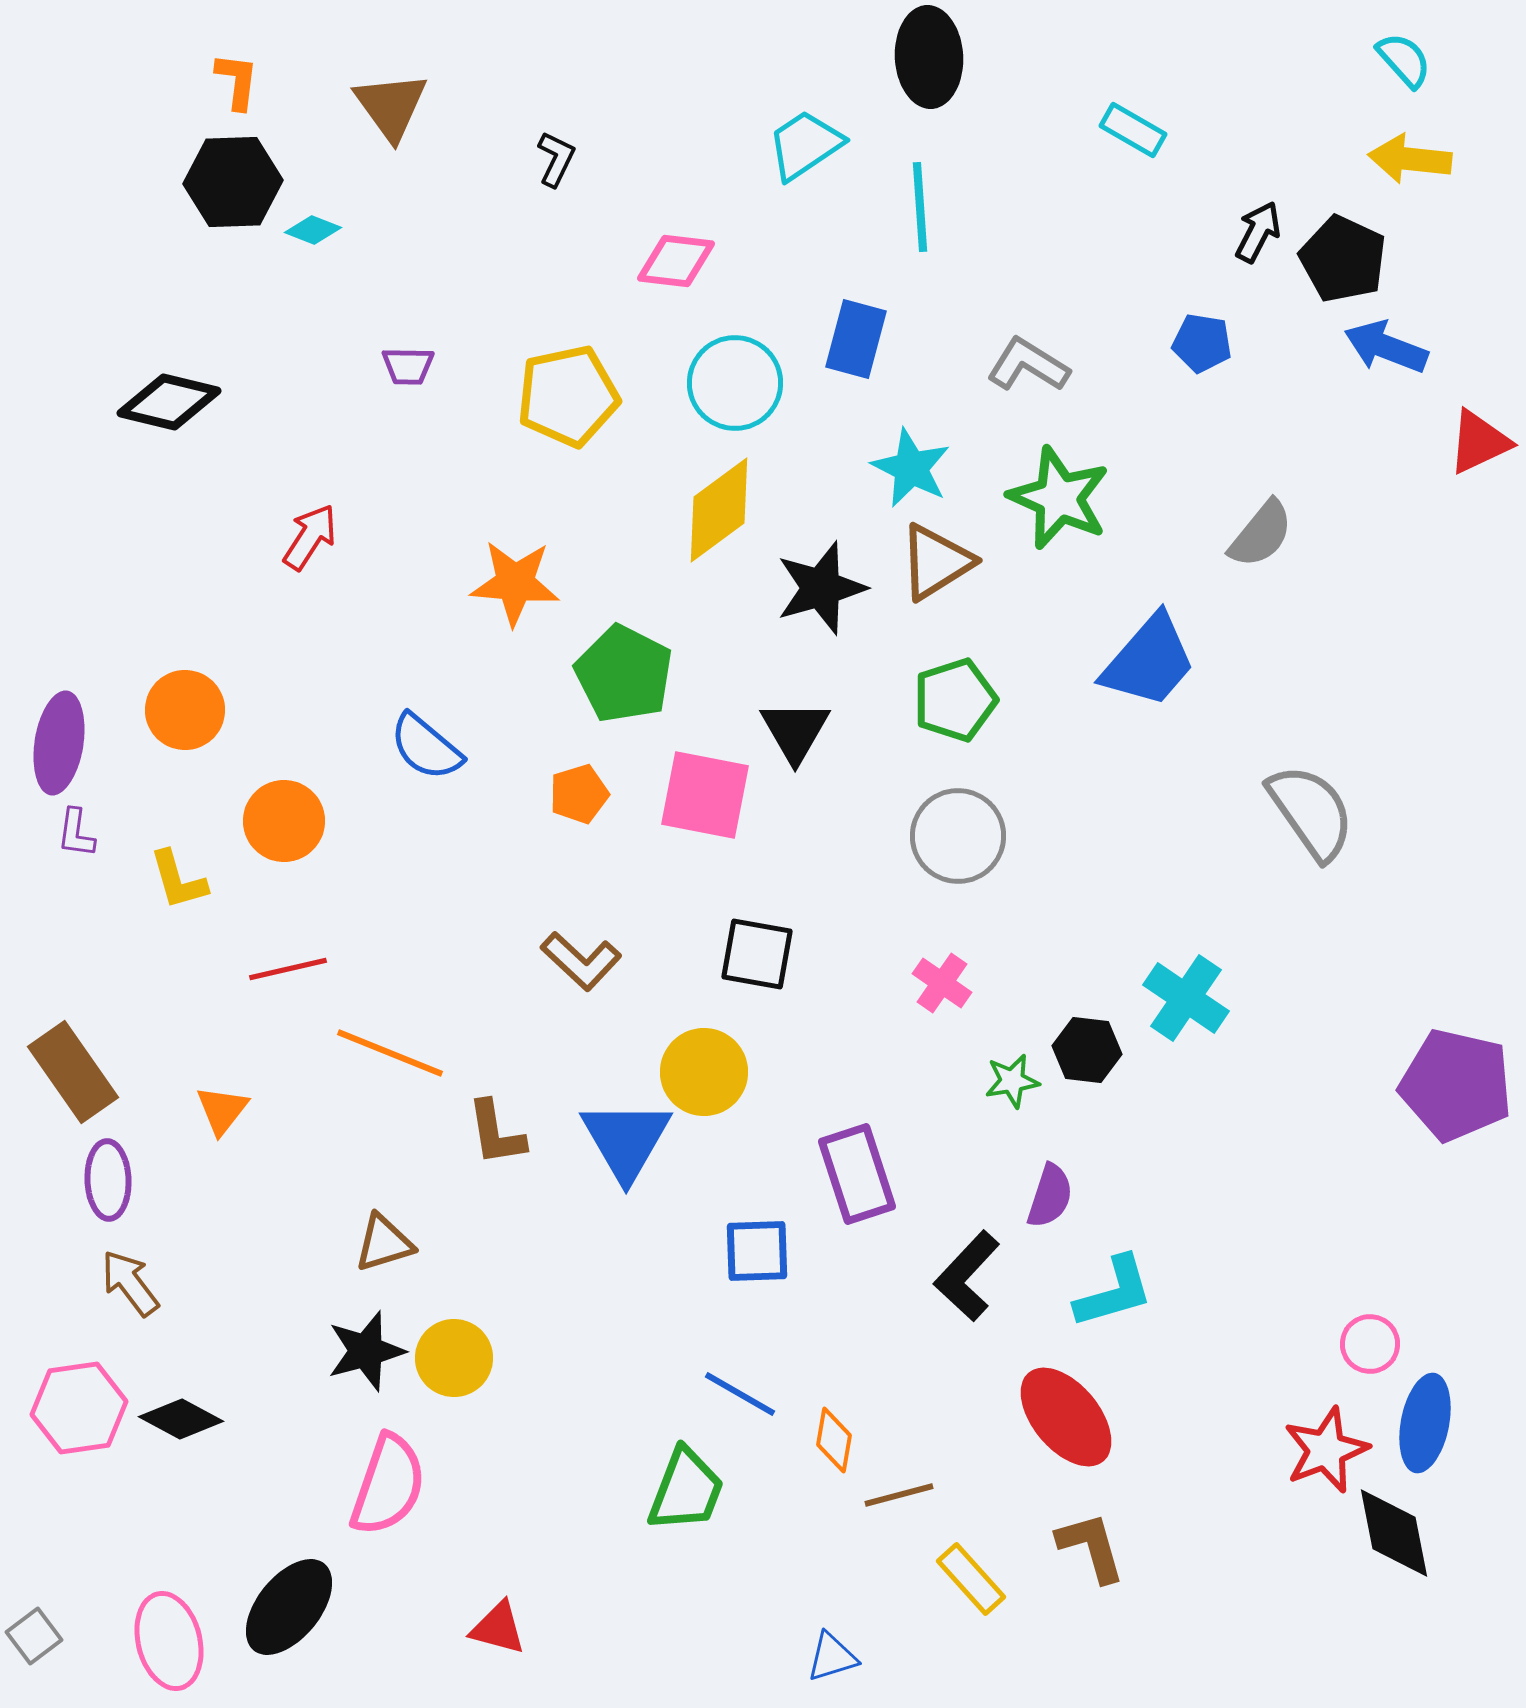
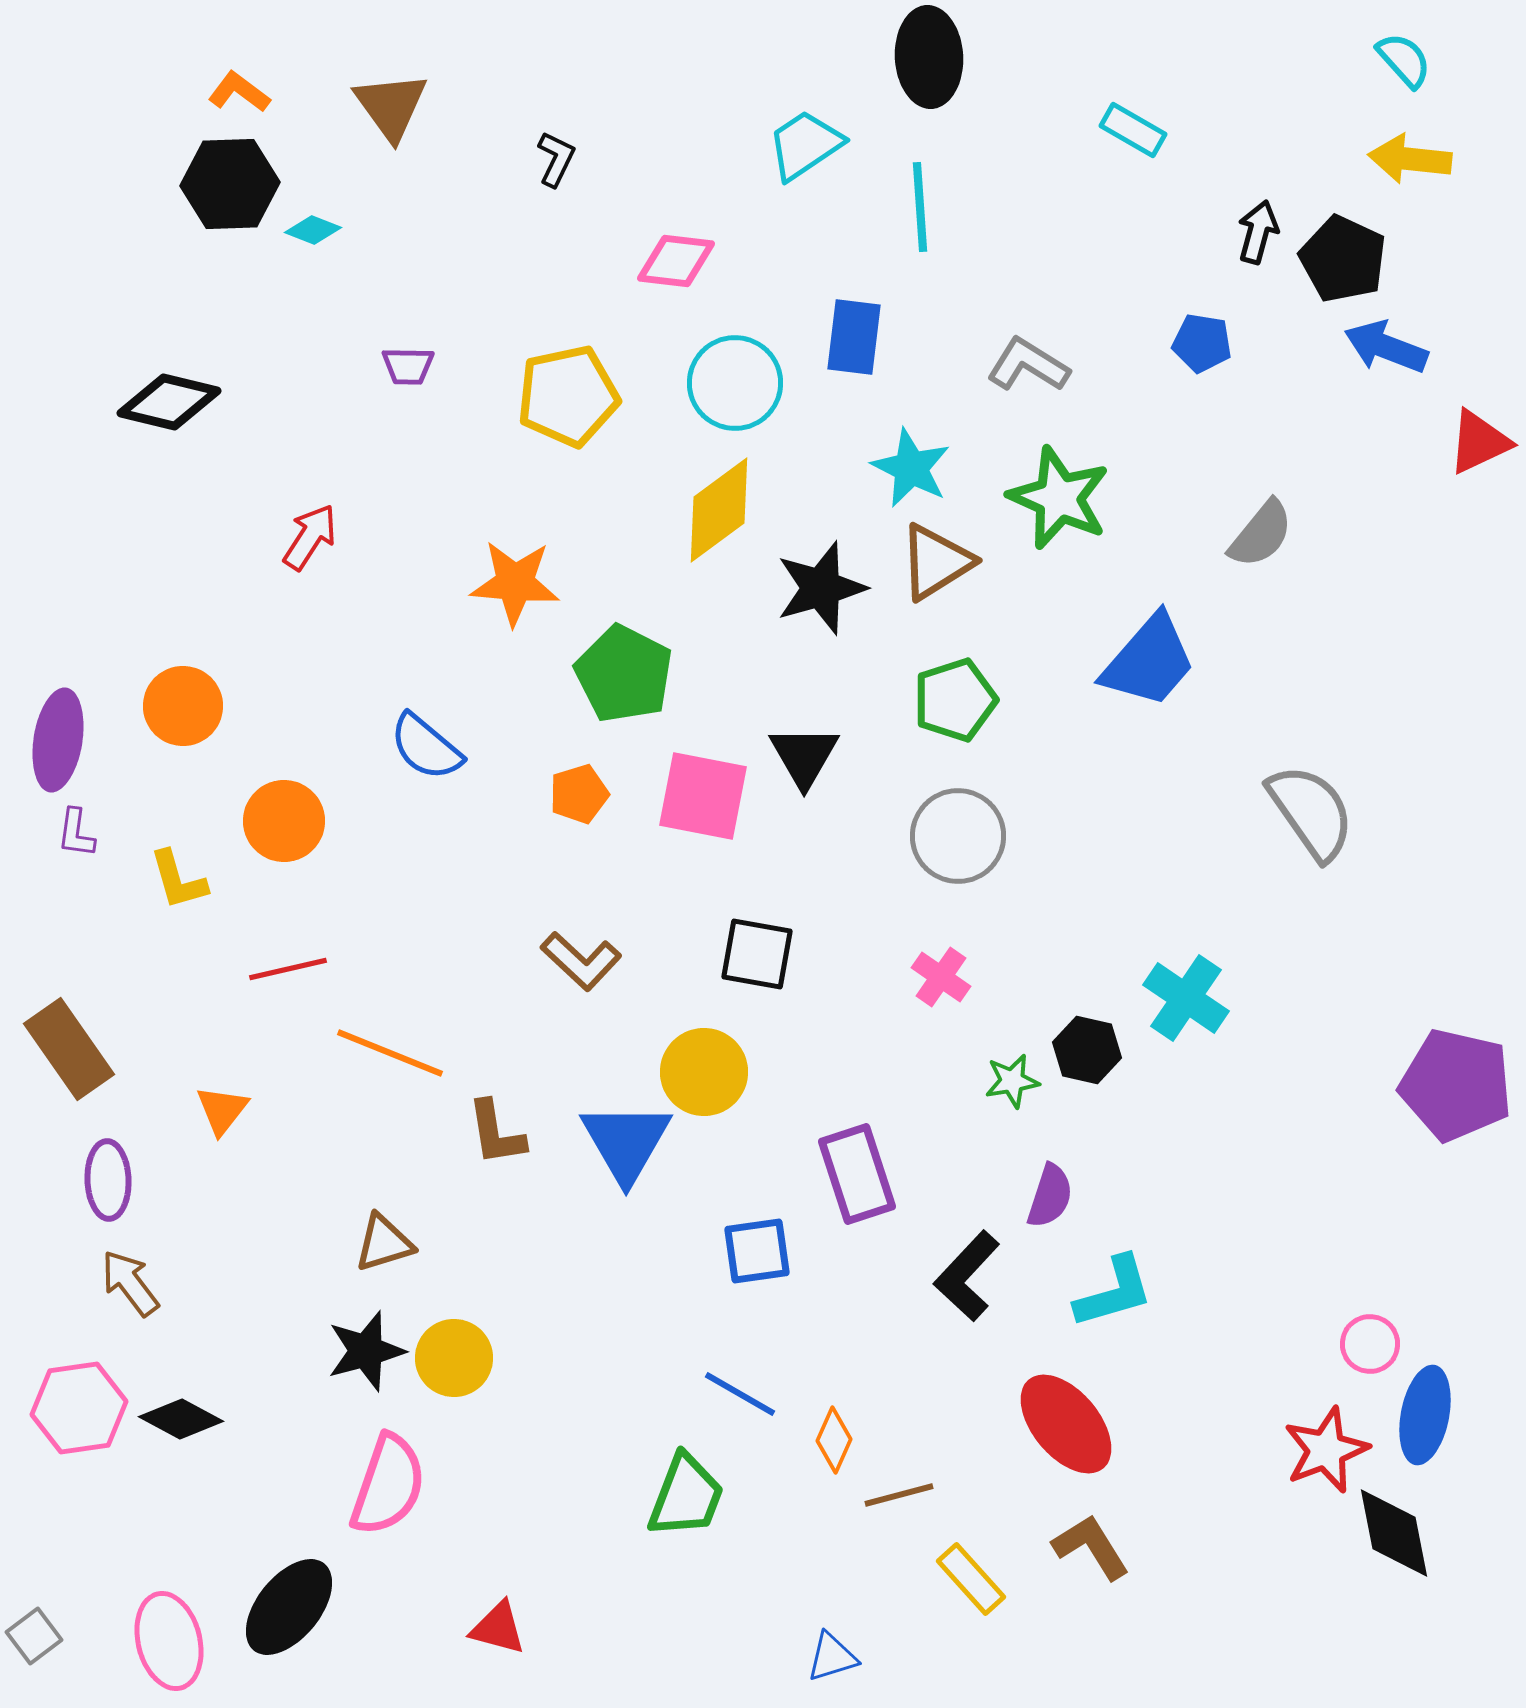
orange L-shape at (237, 81): moved 2 px right, 11 px down; rotated 60 degrees counterclockwise
black hexagon at (233, 182): moved 3 px left, 2 px down
black arrow at (1258, 232): rotated 12 degrees counterclockwise
blue rectangle at (856, 339): moved 2 px left, 2 px up; rotated 8 degrees counterclockwise
orange circle at (185, 710): moved 2 px left, 4 px up
black triangle at (795, 731): moved 9 px right, 25 px down
purple ellipse at (59, 743): moved 1 px left, 3 px up
pink square at (705, 795): moved 2 px left, 1 px down
pink cross at (942, 983): moved 1 px left, 6 px up
black hexagon at (1087, 1050): rotated 6 degrees clockwise
brown rectangle at (73, 1072): moved 4 px left, 23 px up
blue triangle at (626, 1140): moved 2 px down
blue square at (757, 1251): rotated 6 degrees counterclockwise
red ellipse at (1066, 1417): moved 7 px down
blue ellipse at (1425, 1423): moved 8 px up
orange diamond at (834, 1440): rotated 14 degrees clockwise
green trapezoid at (686, 1490): moved 6 px down
brown L-shape at (1091, 1547): rotated 16 degrees counterclockwise
